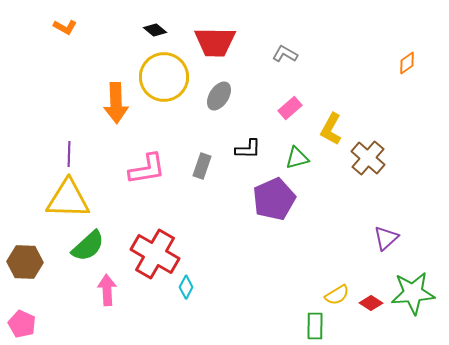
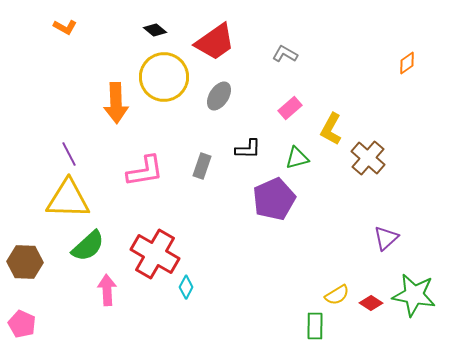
red trapezoid: rotated 36 degrees counterclockwise
purple line: rotated 30 degrees counterclockwise
pink L-shape: moved 2 px left, 2 px down
green star: moved 1 px right, 2 px down; rotated 15 degrees clockwise
